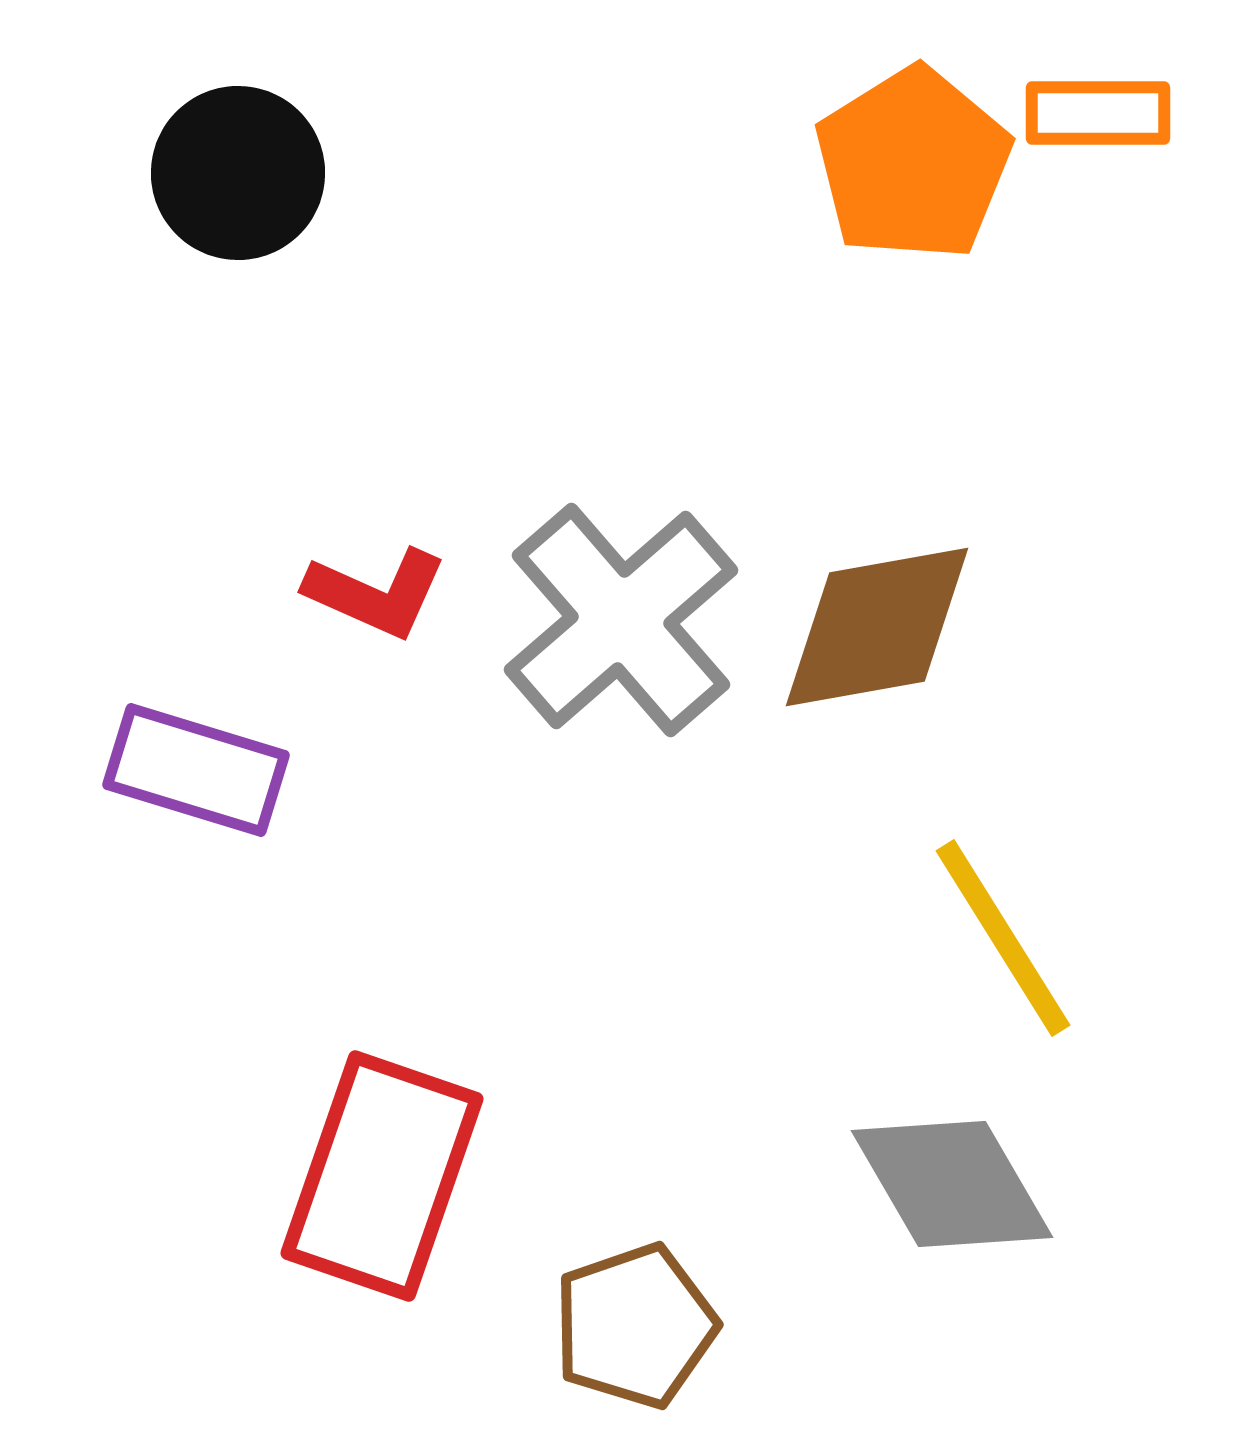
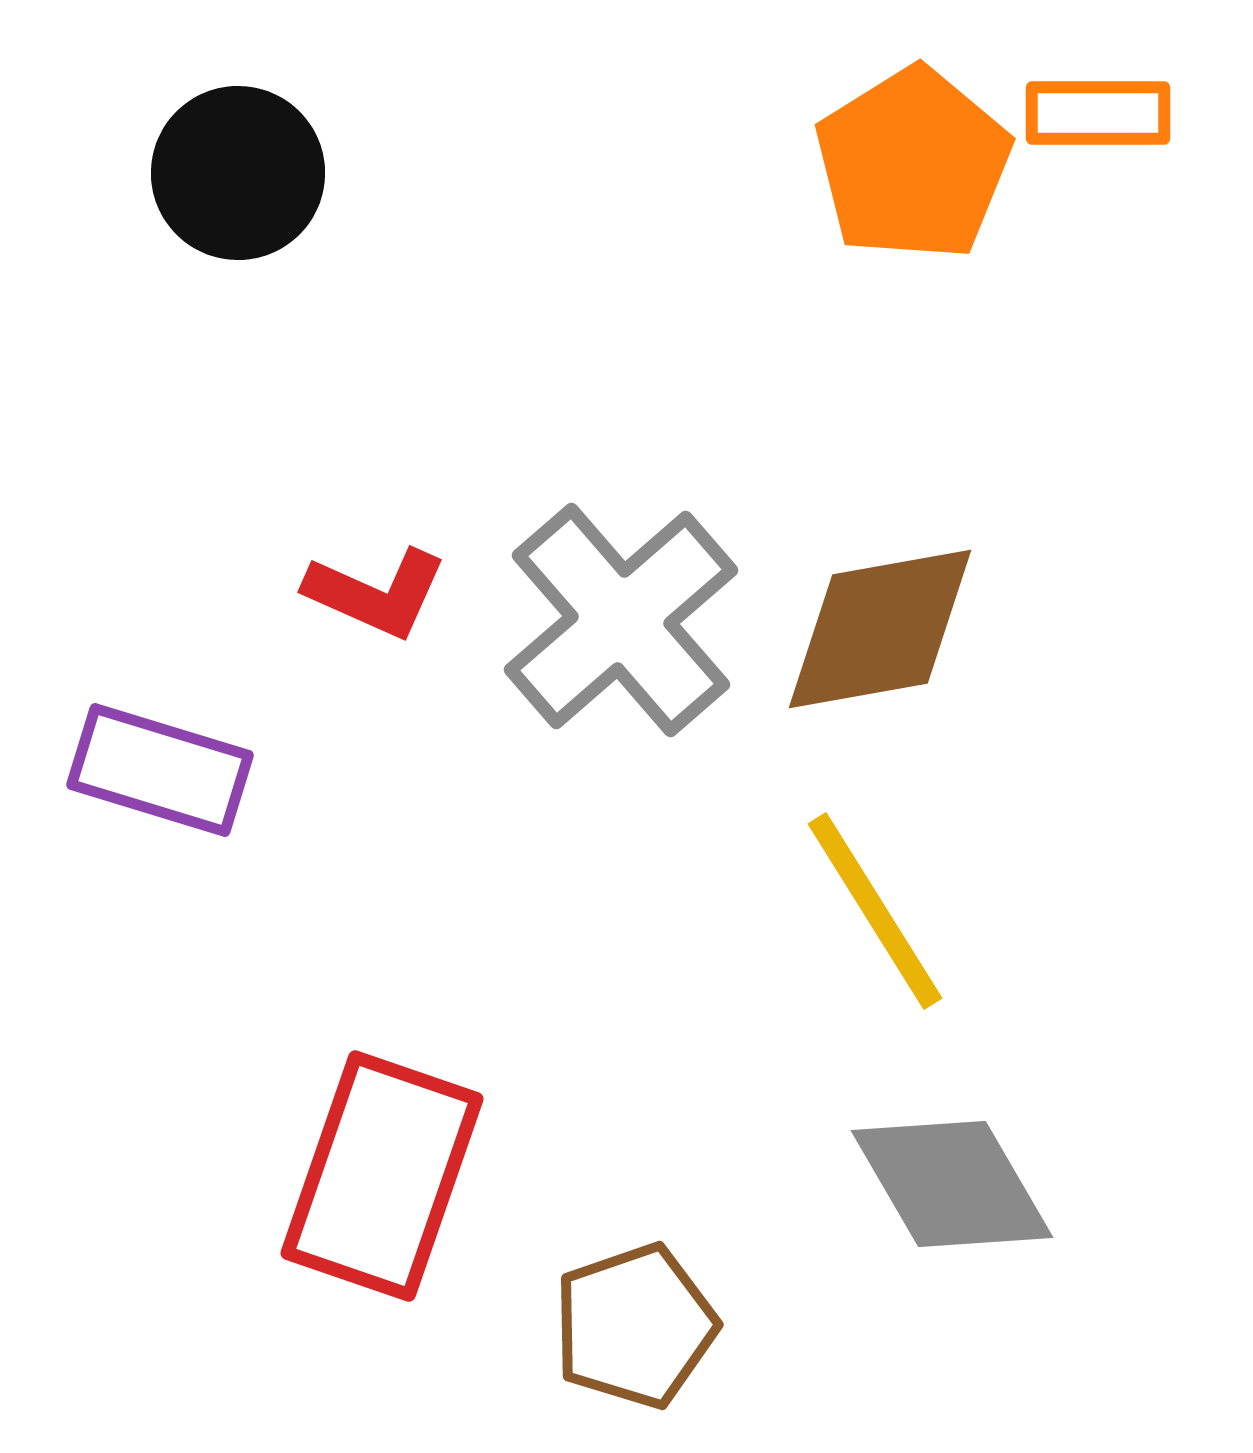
brown diamond: moved 3 px right, 2 px down
purple rectangle: moved 36 px left
yellow line: moved 128 px left, 27 px up
